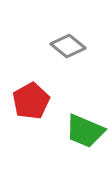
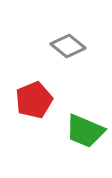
red pentagon: moved 3 px right, 1 px up; rotated 6 degrees clockwise
